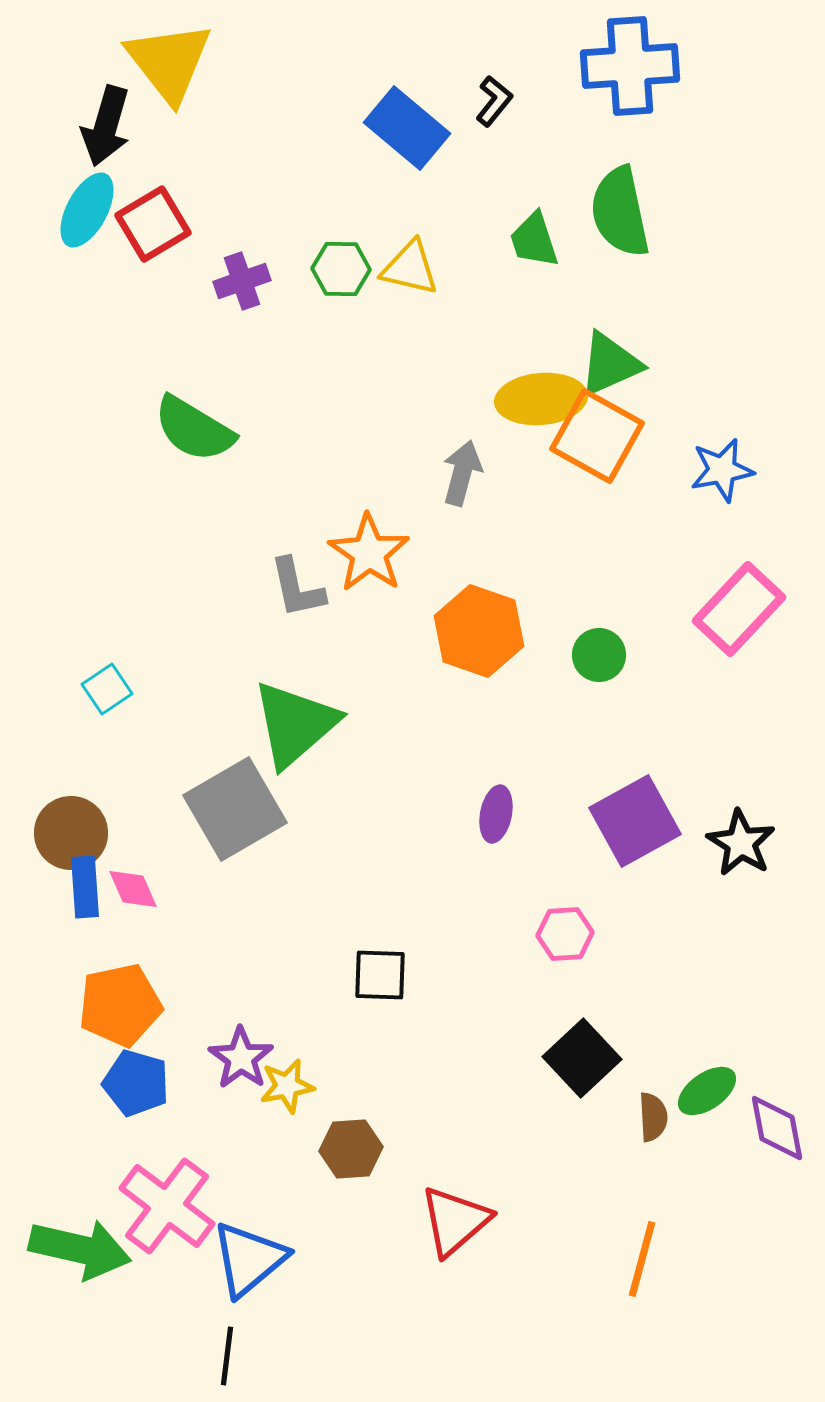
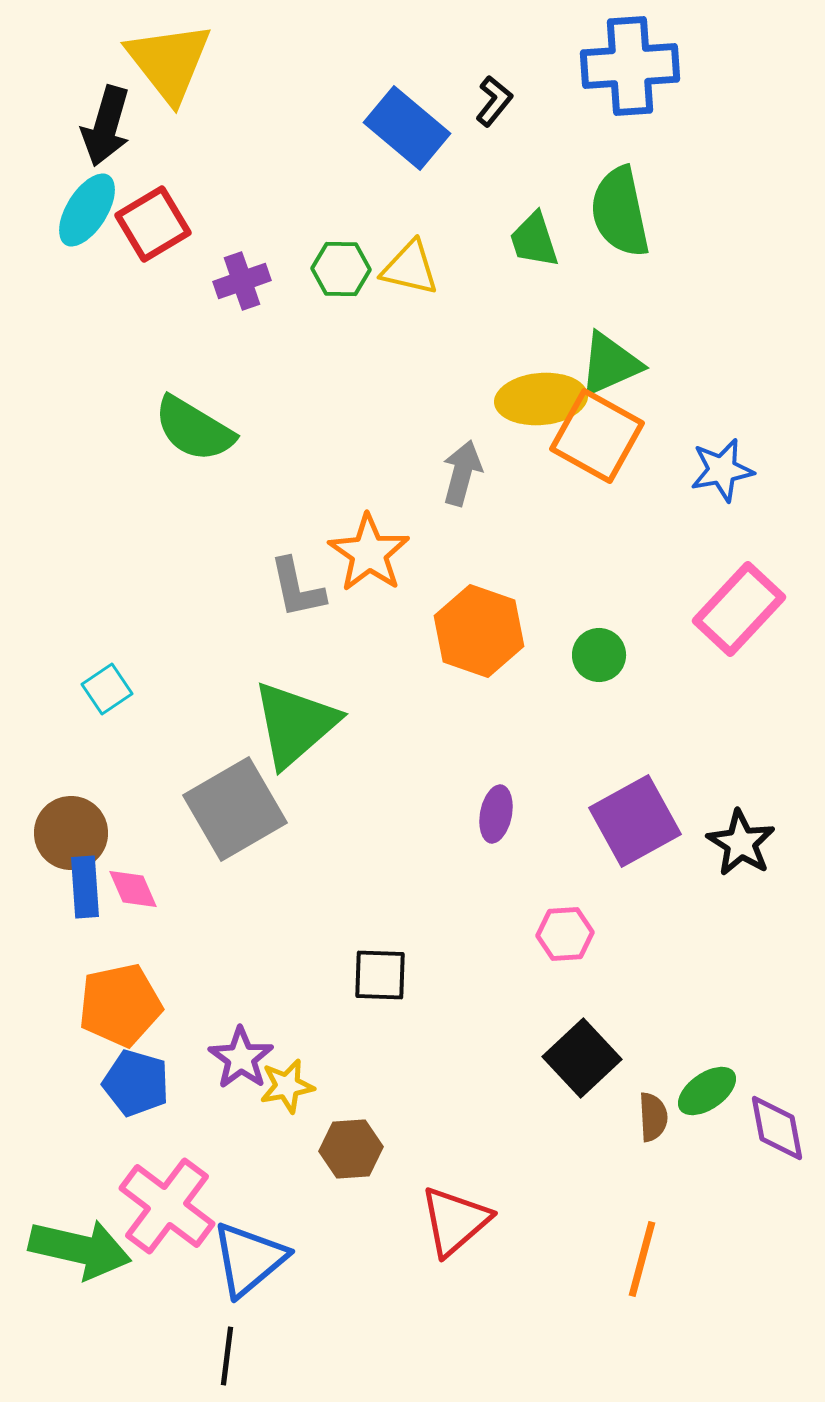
cyan ellipse at (87, 210): rotated 4 degrees clockwise
